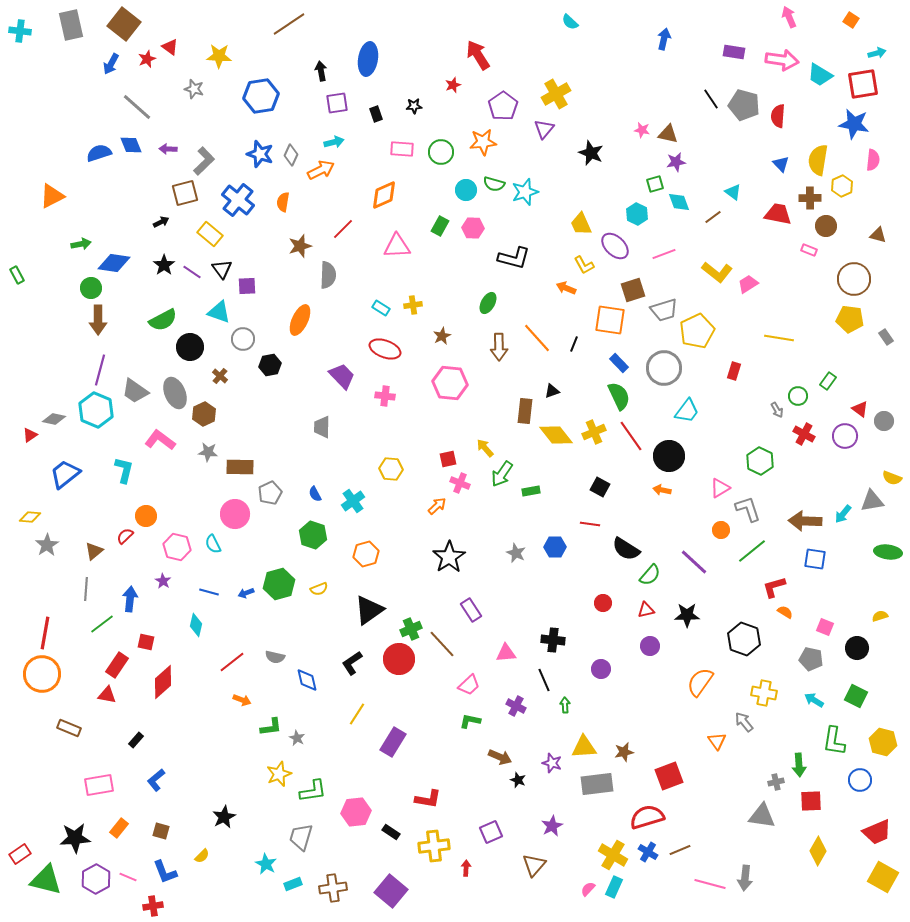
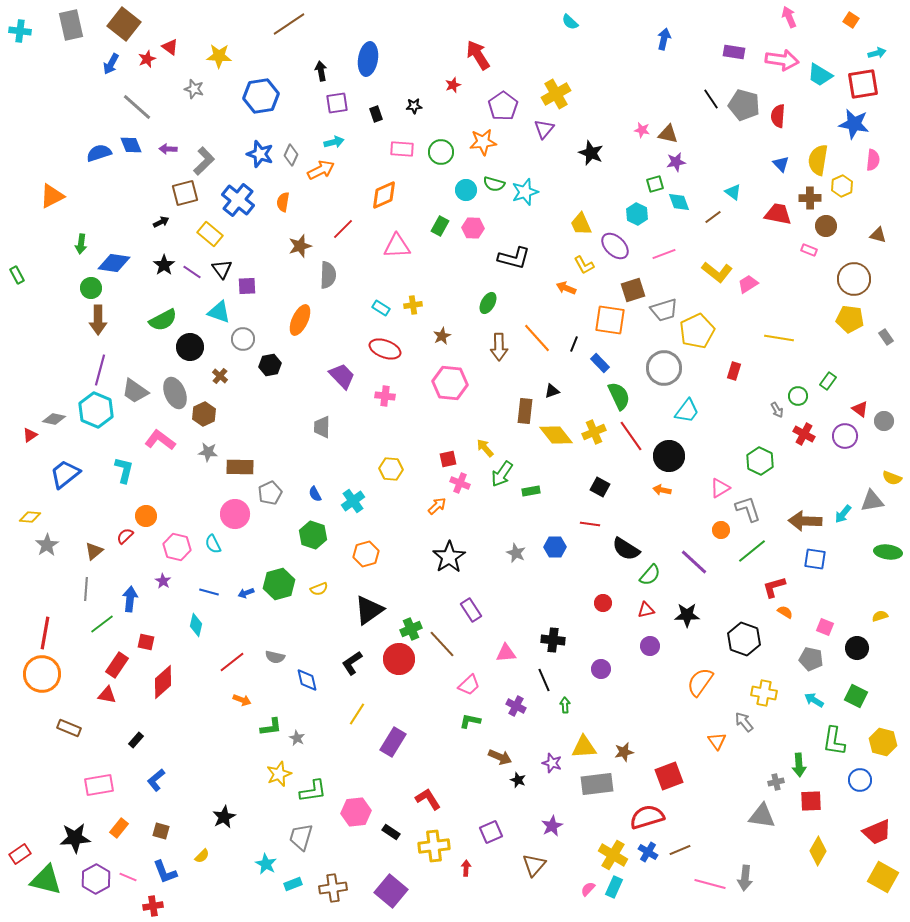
green arrow at (81, 244): rotated 108 degrees clockwise
blue rectangle at (619, 363): moved 19 px left
red L-shape at (428, 799): rotated 132 degrees counterclockwise
